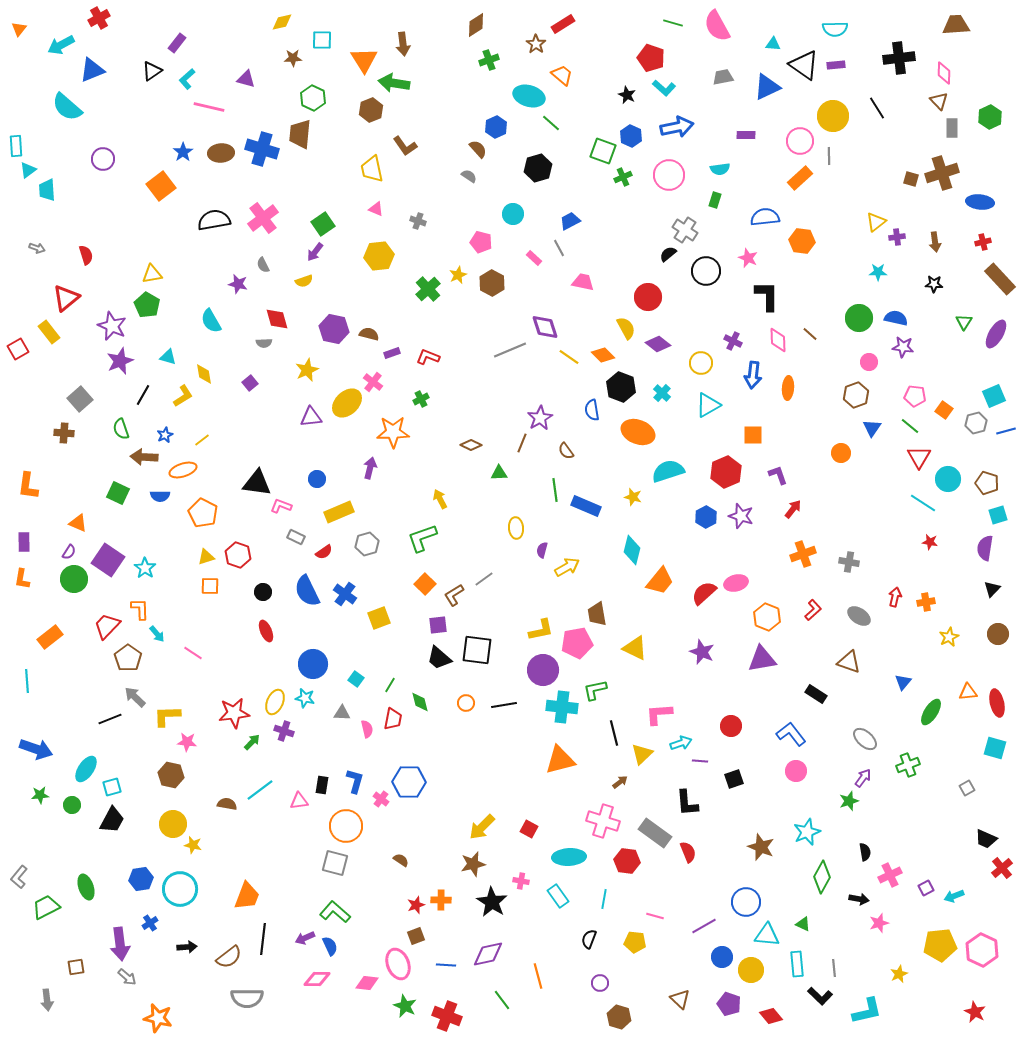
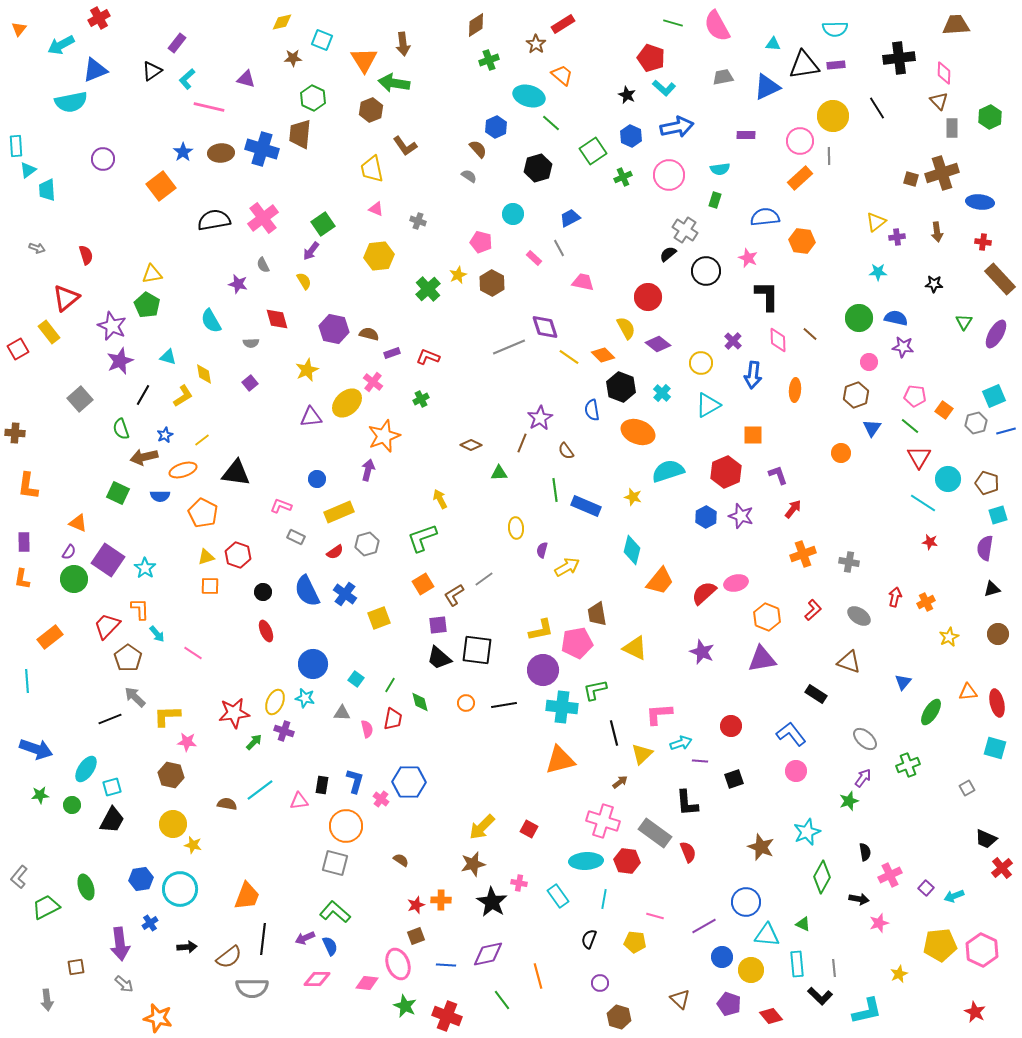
cyan square at (322, 40): rotated 20 degrees clockwise
black triangle at (804, 65): rotated 44 degrees counterclockwise
blue triangle at (92, 70): moved 3 px right
cyan semicircle at (67, 107): moved 4 px right, 5 px up; rotated 52 degrees counterclockwise
green square at (603, 151): moved 10 px left; rotated 36 degrees clockwise
blue trapezoid at (570, 221): moved 3 px up
brown arrow at (935, 242): moved 2 px right, 10 px up
red cross at (983, 242): rotated 21 degrees clockwise
purple arrow at (315, 252): moved 4 px left, 1 px up
yellow semicircle at (304, 281): rotated 102 degrees counterclockwise
purple cross at (733, 341): rotated 18 degrees clockwise
gray semicircle at (264, 343): moved 13 px left
gray line at (510, 350): moved 1 px left, 3 px up
orange ellipse at (788, 388): moved 7 px right, 2 px down
orange star at (393, 432): moved 9 px left, 4 px down; rotated 20 degrees counterclockwise
brown cross at (64, 433): moved 49 px left
brown arrow at (144, 457): rotated 16 degrees counterclockwise
purple arrow at (370, 468): moved 2 px left, 2 px down
black triangle at (257, 483): moved 21 px left, 10 px up
red semicircle at (324, 552): moved 11 px right
orange square at (425, 584): moved 2 px left; rotated 15 degrees clockwise
black triangle at (992, 589): rotated 30 degrees clockwise
orange cross at (926, 602): rotated 18 degrees counterclockwise
green arrow at (252, 742): moved 2 px right
cyan ellipse at (569, 857): moved 17 px right, 4 px down
pink cross at (521, 881): moved 2 px left, 2 px down
purple square at (926, 888): rotated 21 degrees counterclockwise
gray arrow at (127, 977): moved 3 px left, 7 px down
gray semicircle at (247, 998): moved 5 px right, 10 px up
